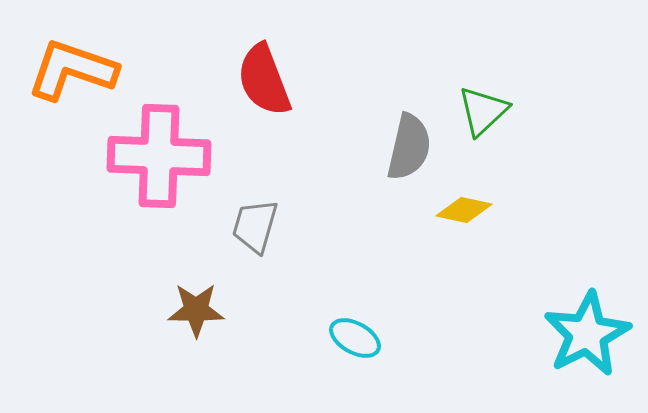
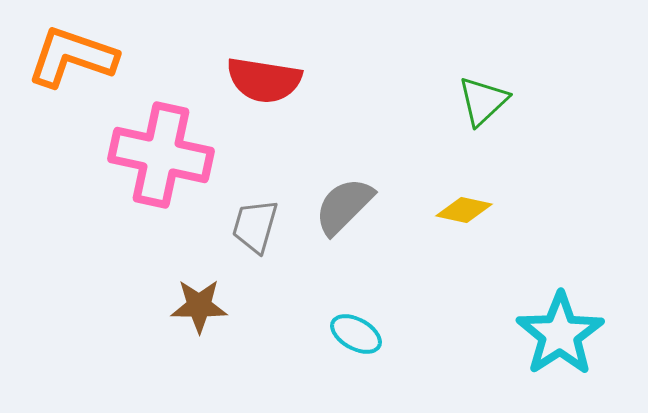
orange L-shape: moved 13 px up
red semicircle: rotated 60 degrees counterclockwise
green triangle: moved 10 px up
gray semicircle: moved 65 px left, 59 px down; rotated 148 degrees counterclockwise
pink cross: moved 2 px right, 1 px up; rotated 10 degrees clockwise
brown star: moved 3 px right, 4 px up
cyan star: moved 27 px left; rotated 6 degrees counterclockwise
cyan ellipse: moved 1 px right, 4 px up
